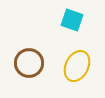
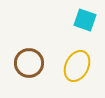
cyan square: moved 13 px right
